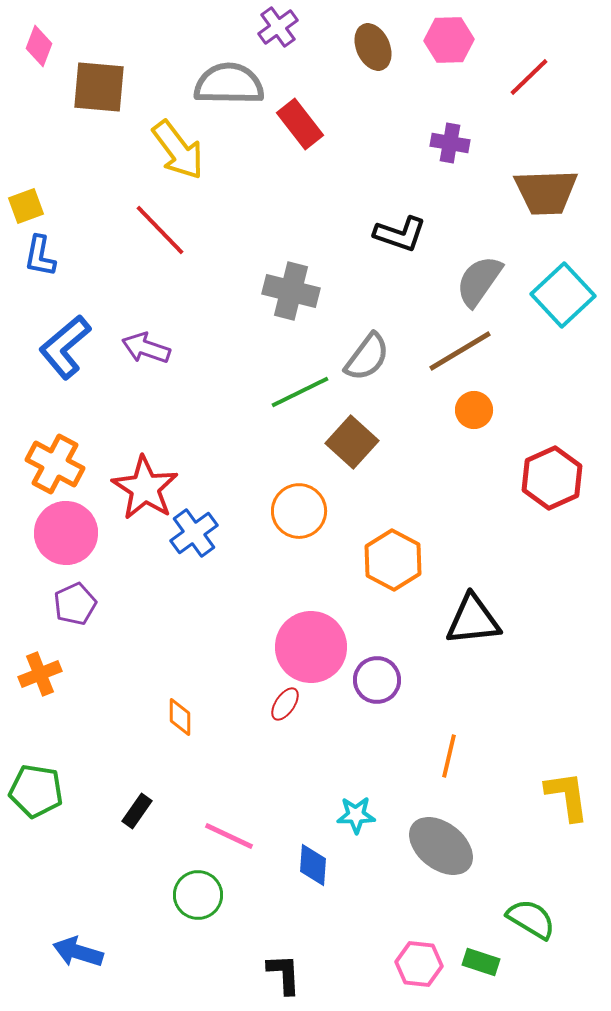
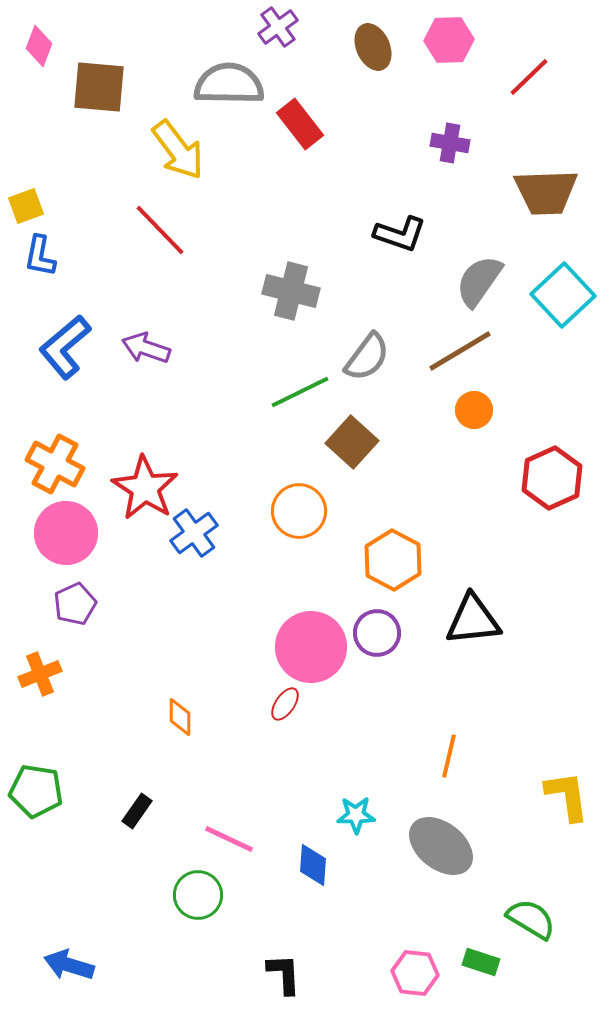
purple circle at (377, 680): moved 47 px up
pink line at (229, 836): moved 3 px down
blue arrow at (78, 952): moved 9 px left, 13 px down
pink hexagon at (419, 964): moved 4 px left, 9 px down
